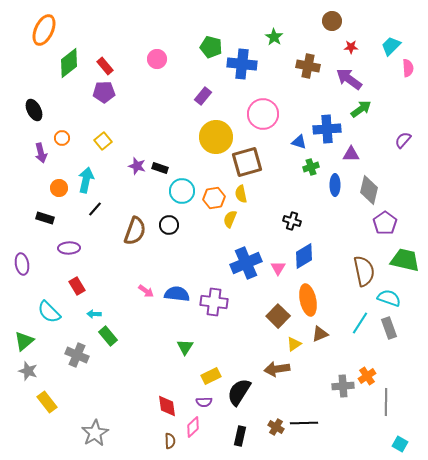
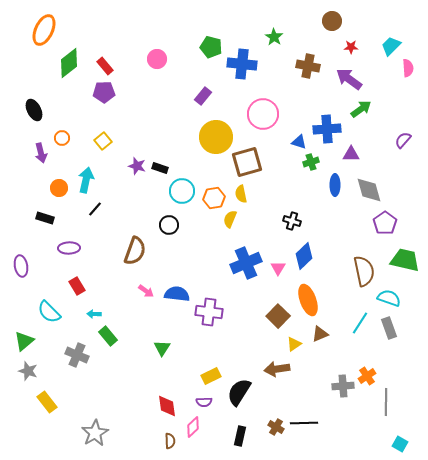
green cross at (311, 167): moved 5 px up
gray diamond at (369, 190): rotated 28 degrees counterclockwise
brown semicircle at (135, 231): moved 20 px down
blue diamond at (304, 256): rotated 12 degrees counterclockwise
purple ellipse at (22, 264): moved 1 px left, 2 px down
orange ellipse at (308, 300): rotated 8 degrees counterclockwise
purple cross at (214, 302): moved 5 px left, 10 px down
green triangle at (185, 347): moved 23 px left, 1 px down
